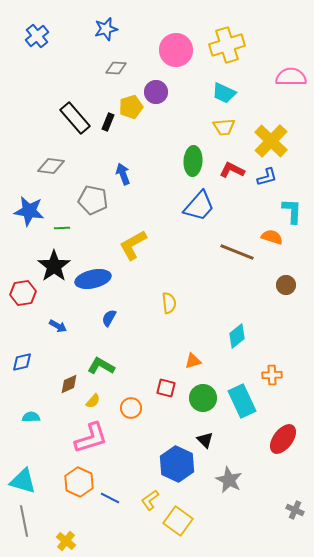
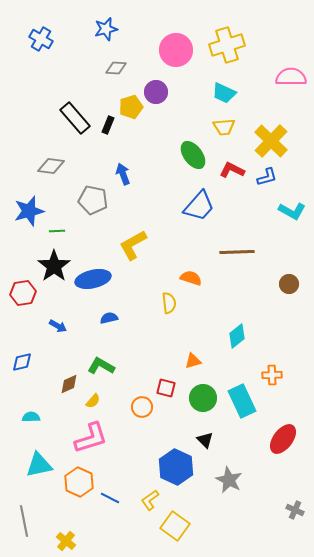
blue cross at (37, 36): moved 4 px right, 3 px down; rotated 20 degrees counterclockwise
black rectangle at (108, 122): moved 3 px down
green ellipse at (193, 161): moved 6 px up; rotated 40 degrees counterclockwise
blue star at (29, 211): rotated 24 degrees counterclockwise
cyan L-shape at (292, 211): rotated 116 degrees clockwise
green line at (62, 228): moved 5 px left, 3 px down
orange semicircle at (272, 237): moved 81 px left, 41 px down
brown line at (237, 252): rotated 24 degrees counterclockwise
brown circle at (286, 285): moved 3 px right, 1 px up
blue semicircle at (109, 318): rotated 48 degrees clockwise
orange circle at (131, 408): moved 11 px right, 1 px up
blue hexagon at (177, 464): moved 1 px left, 3 px down
cyan triangle at (23, 481): moved 16 px right, 16 px up; rotated 28 degrees counterclockwise
yellow square at (178, 521): moved 3 px left, 5 px down
